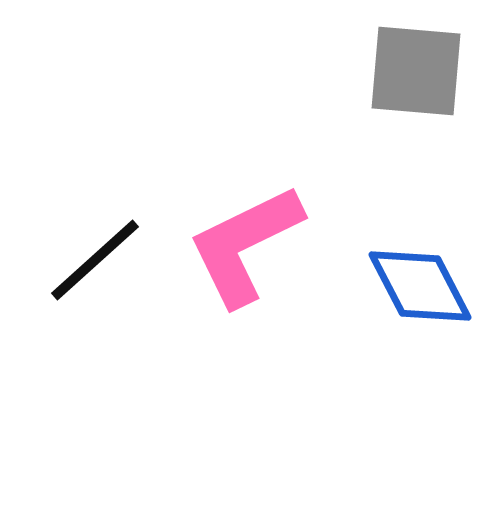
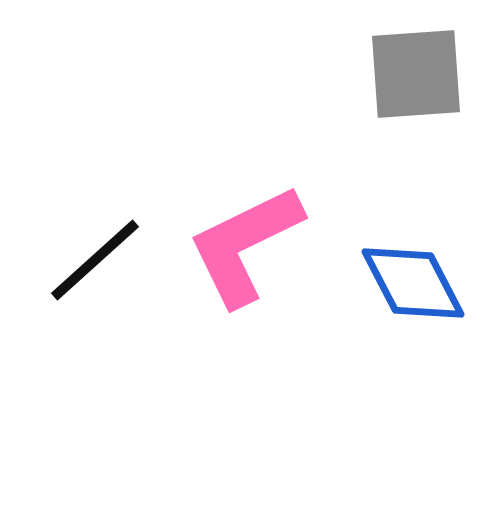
gray square: moved 3 px down; rotated 9 degrees counterclockwise
blue diamond: moved 7 px left, 3 px up
